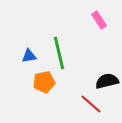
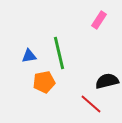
pink rectangle: rotated 66 degrees clockwise
